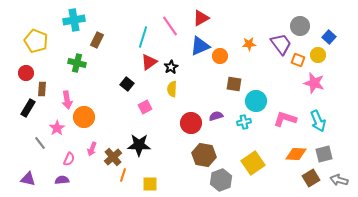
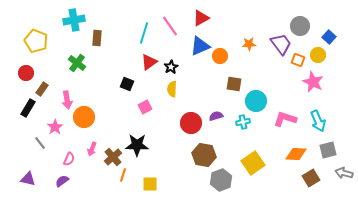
cyan line at (143, 37): moved 1 px right, 4 px up
brown rectangle at (97, 40): moved 2 px up; rotated 21 degrees counterclockwise
green cross at (77, 63): rotated 24 degrees clockwise
pink star at (314, 83): moved 1 px left, 1 px up; rotated 10 degrees clockwise
black square at (127, 84): rotated 16 degrees counterclockwise
brown rectangle at (42, 89): rotated 32 degrees clockwise
cyan cross at (244, 122): moved 1 px left
pink star at (57, 128): moved 2 px left, 1 px up
black star at (139, 145): moved 2 px left
gray square at (324, 154): moved 4 px right, 4 px up
purple semicircle at (62, 180): moved 1 px down; rotated 32 degrees counterclockwise
gray arrow at (339, 180): moved 5 px right, 7 px up
